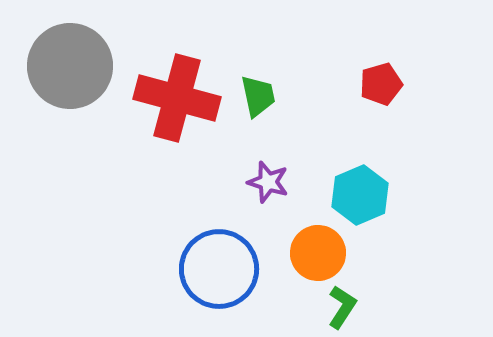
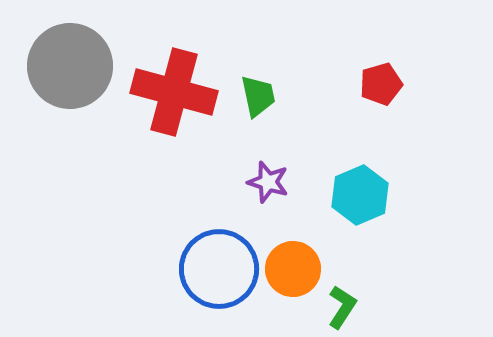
red cross: moved 3 px left, 6 px up
orange circle: moved 25 px left, 16 px down
